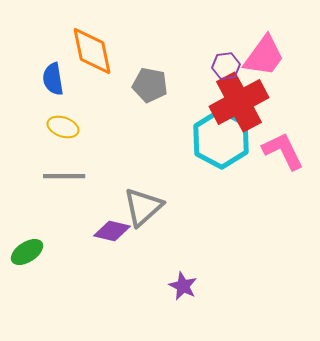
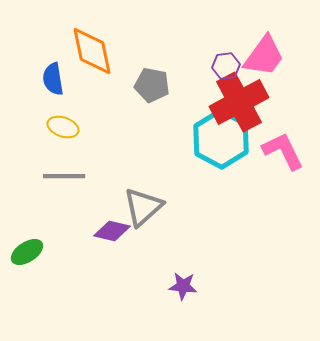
gray pentagon: moved 2 px right
purple star: rotated 20 degrees counterclockwise
